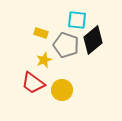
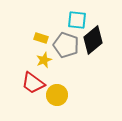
yellow rectangle: moved 5 px down
yellow circle: moved 5 px left, 5 px down
